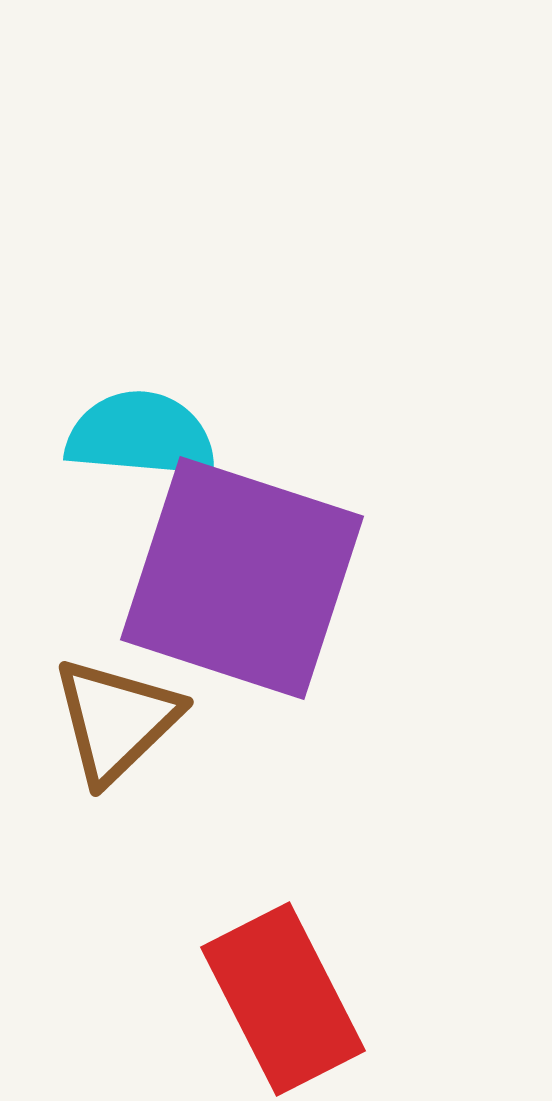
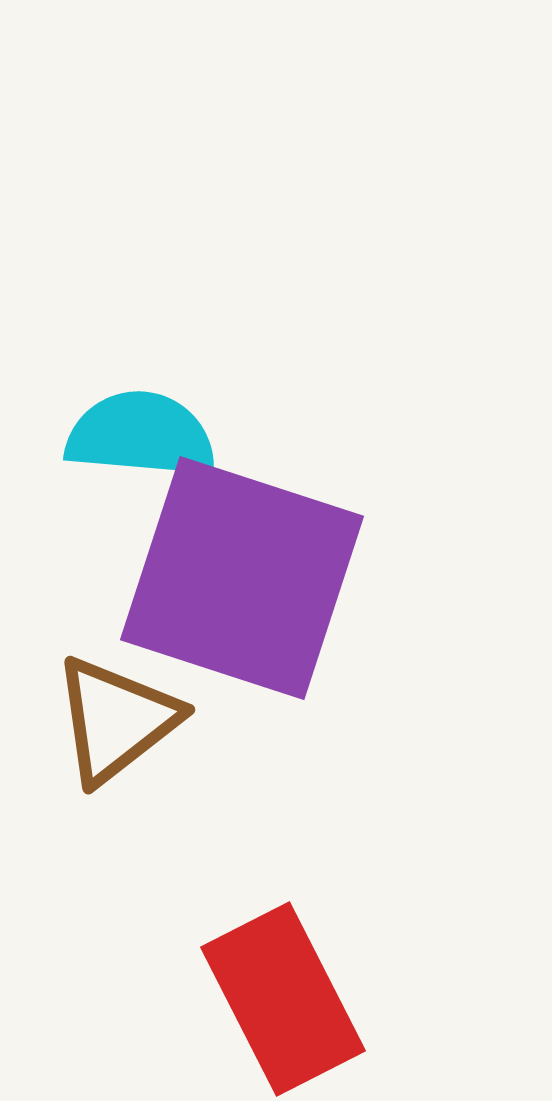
brown triangle: rotated 6 degrees clockwise
